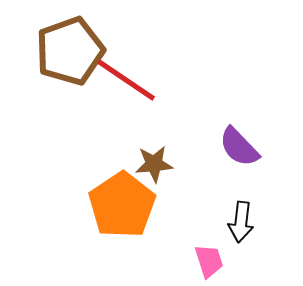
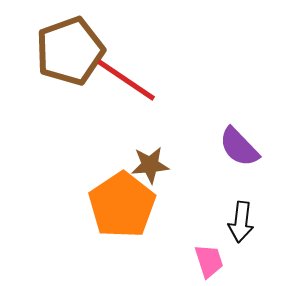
brown star: moved 4 px left, 1 px down
